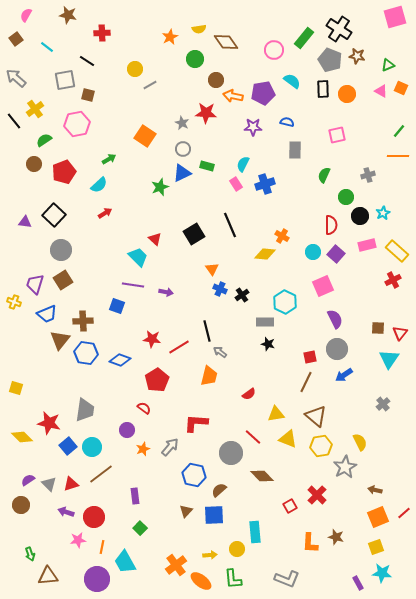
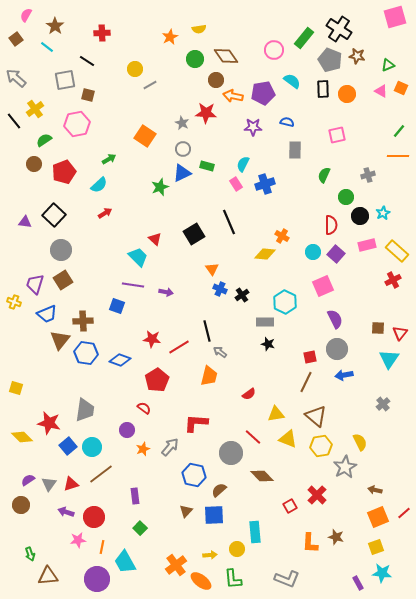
brown star at (68, 15): moved 13 px left, 11 px down; rotated 24 degrees clockwise
brown diamond at (226, 42): moved 14 px down
black line at (230, 225): moved 1 px left, 3 px up
blue arrow at (344, 375): rotated 24 degrees clockwise
gray triangle at (49, 484): rotated 21 degrees clockwise
